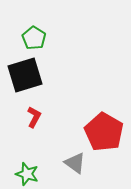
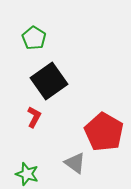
black square: moved 24 px right, 6 px down; rotated 18 degrees counterclockwise
